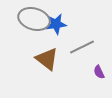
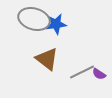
gray line: moved 25 px down
purple semicircle: moved 2 px down; rotated 32 degrees counterclockwise
